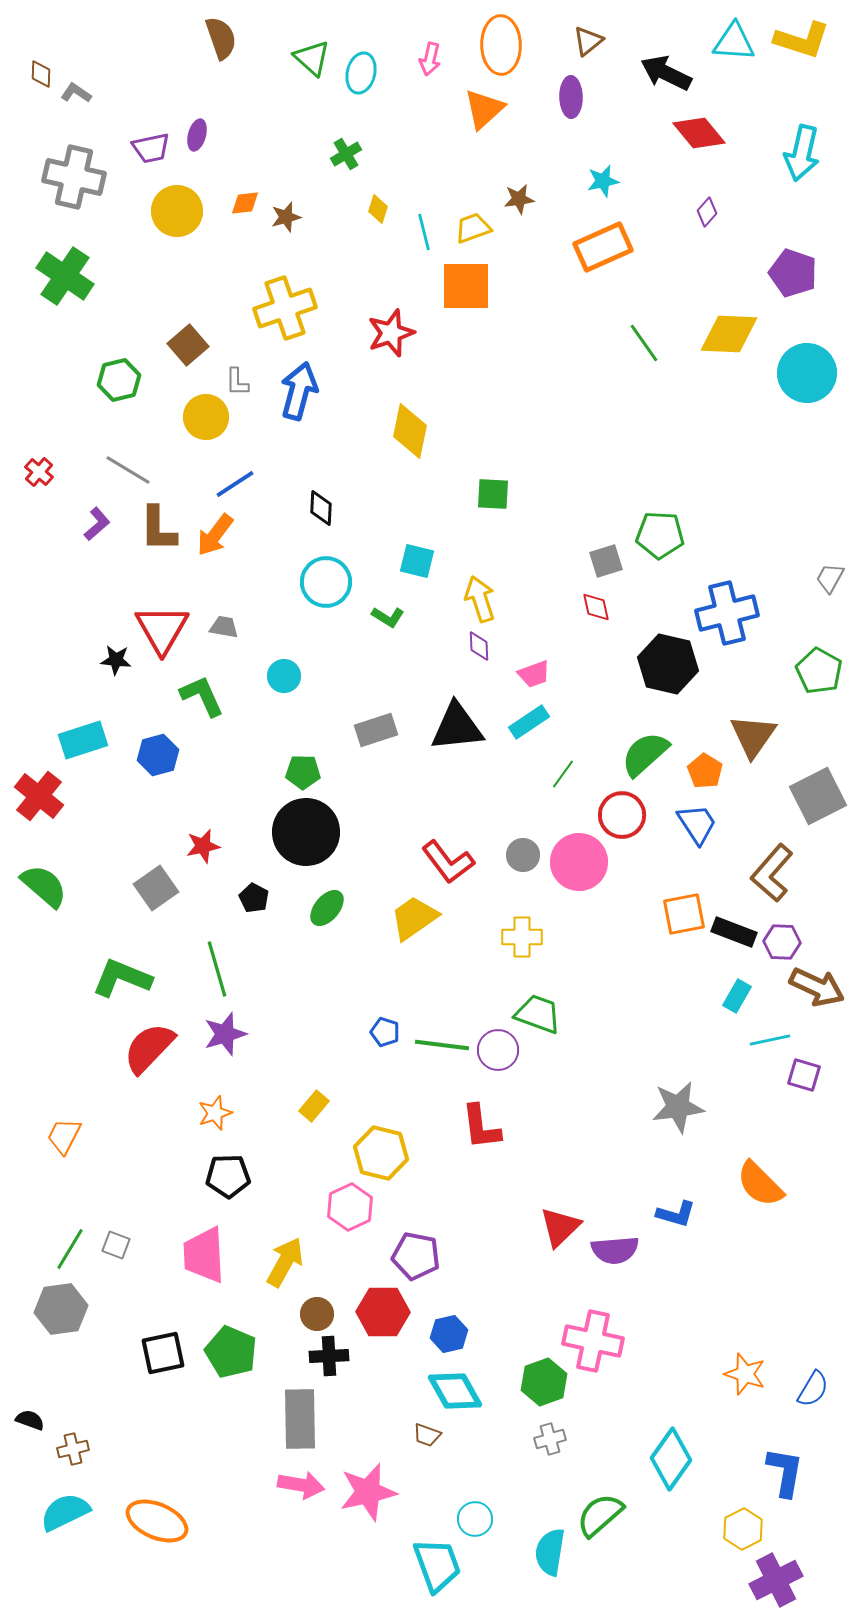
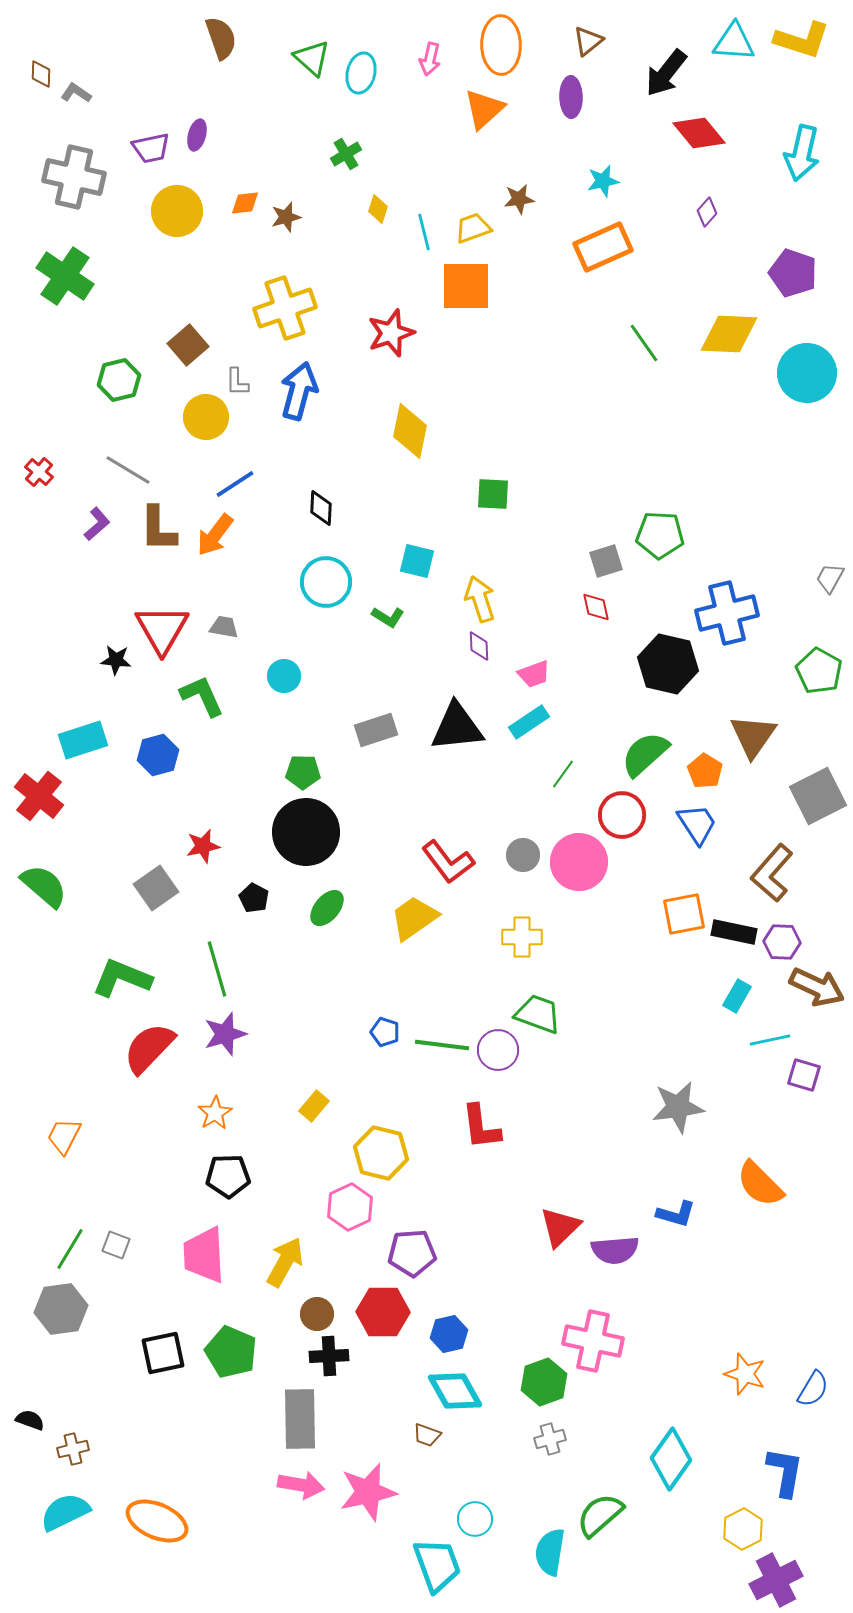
black arrow at (666, 73): rotated 78 degrees counterclockwise
black rectangle at (734, 932): rotated 9 degrees counterclockwise
orange star at (215, 1113): rotated 12 degrees counterclockwise
purple pentagon at (416, 1256): moved 4 px left, 3 px up; rotated 15 degrees counterclockwise
